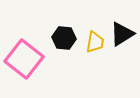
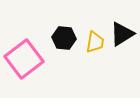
pink square: rotated 15 degrees clockwise
